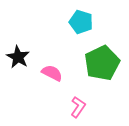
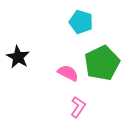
pink semicircle: moved 16 px right
